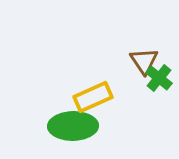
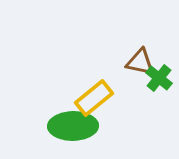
brown triangle: moved 4 px left, 1 px down; rotated 44 degrees counterclockwise
yellow rectangle: moved 1 px right, 1 px down; rotated 15 degrees counterclockwise
